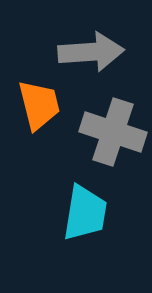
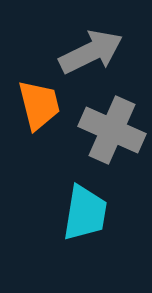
gray arrow: rotated 22 degrees counterclockwise
gray cross: moved 1 px left, 2 px up; rotated 6 degrees clockwise
